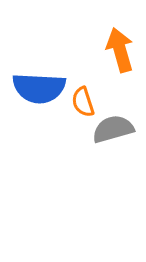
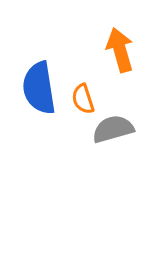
blue semicircle: rotated 78 degrees clockwise
orange semicircle: moved 3 px up
